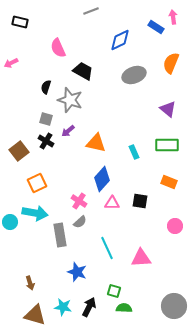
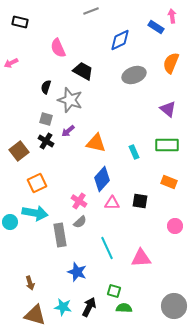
pink arrow at (173, 17): moved 1 px left, 1 px up
